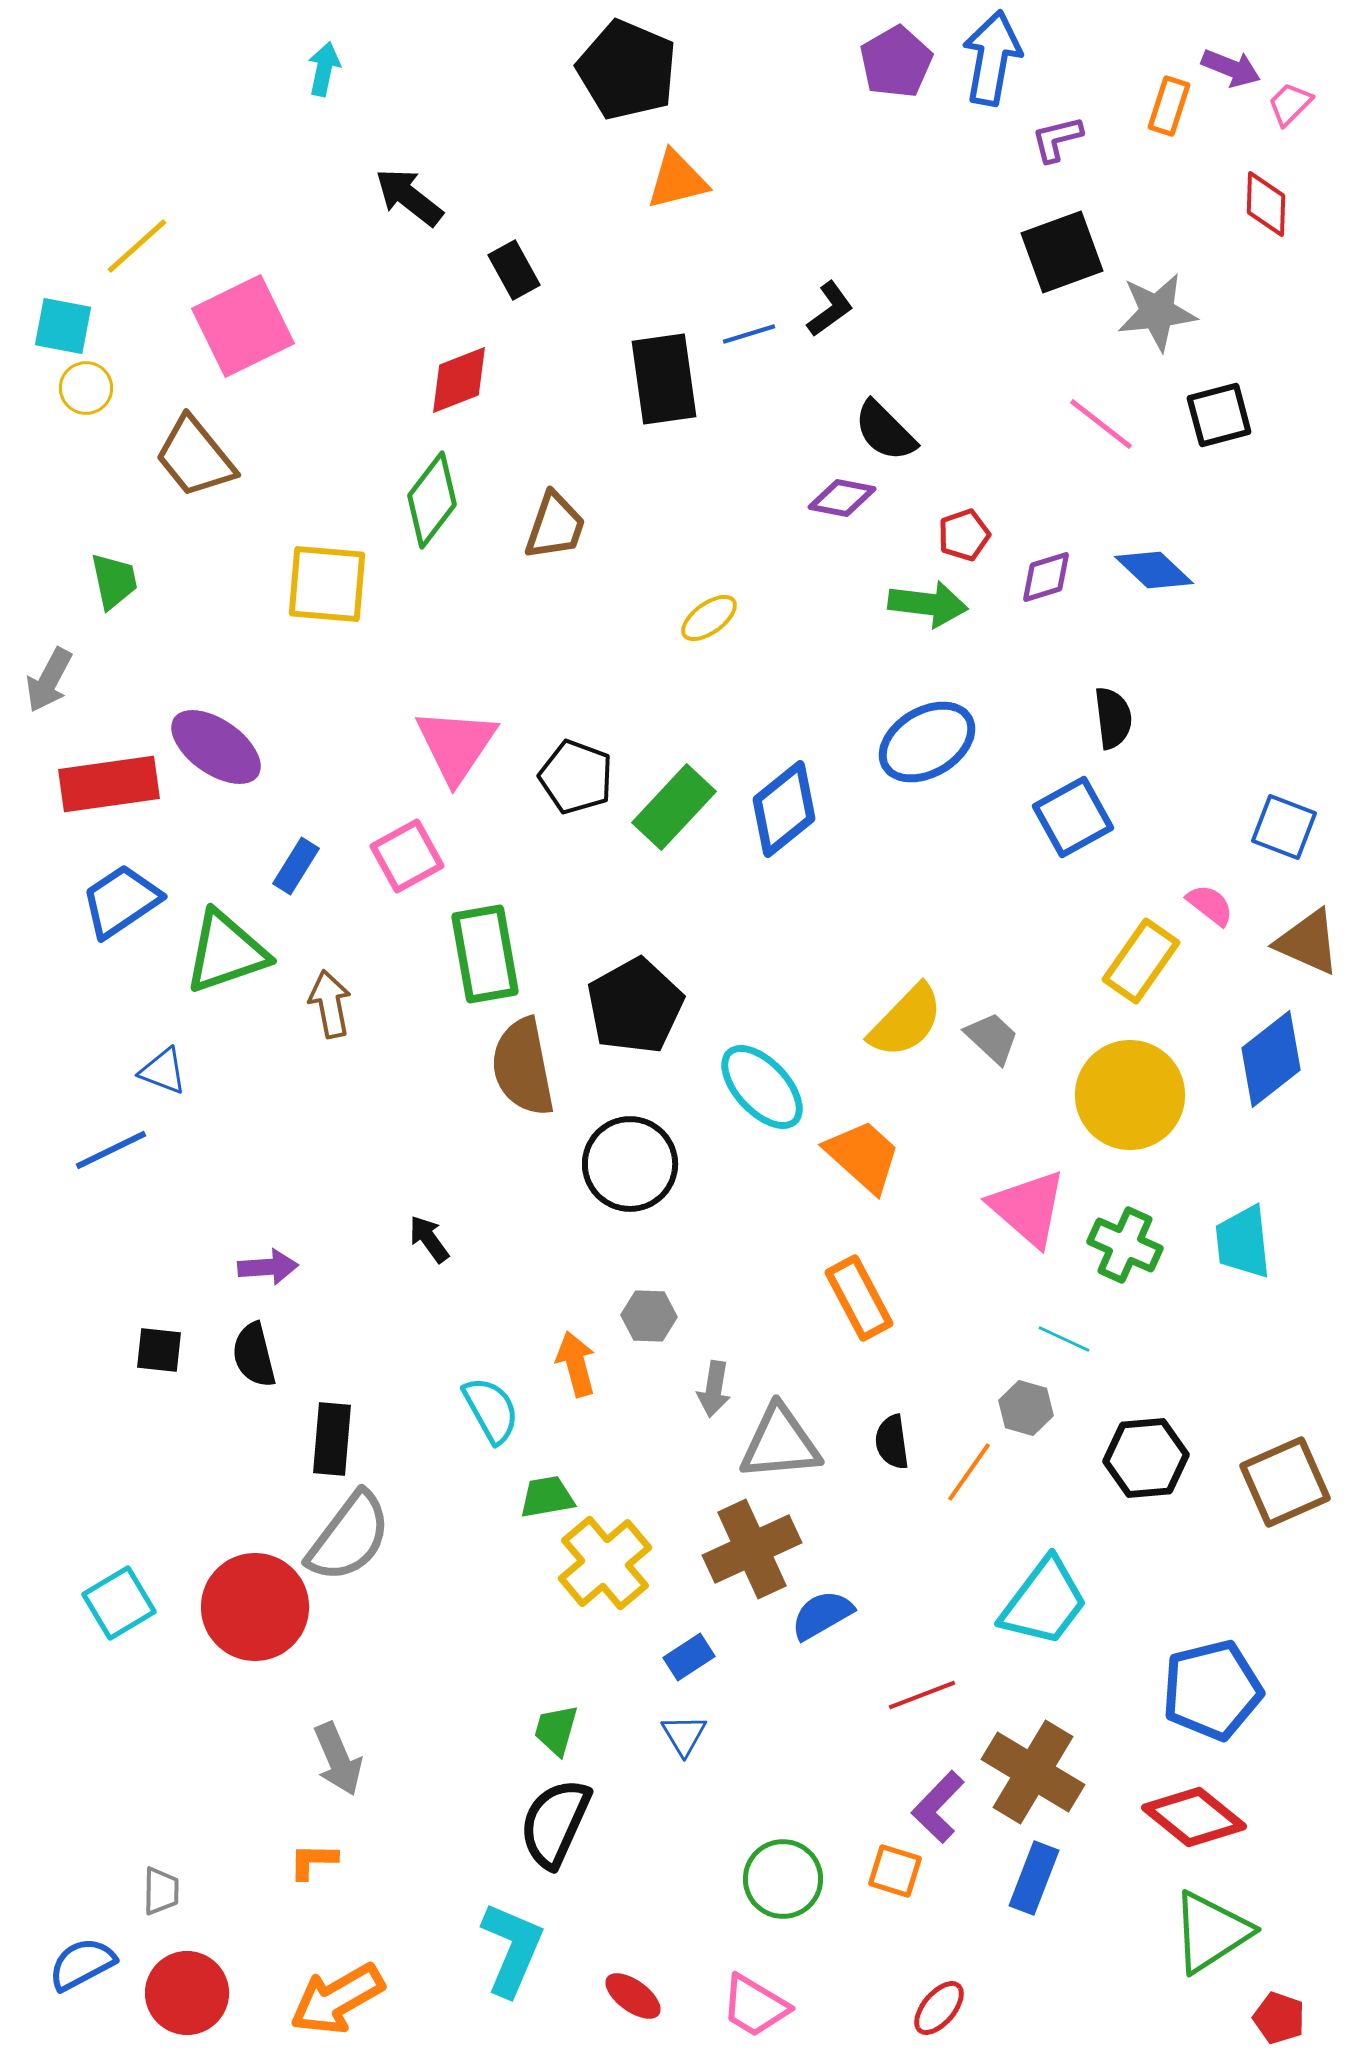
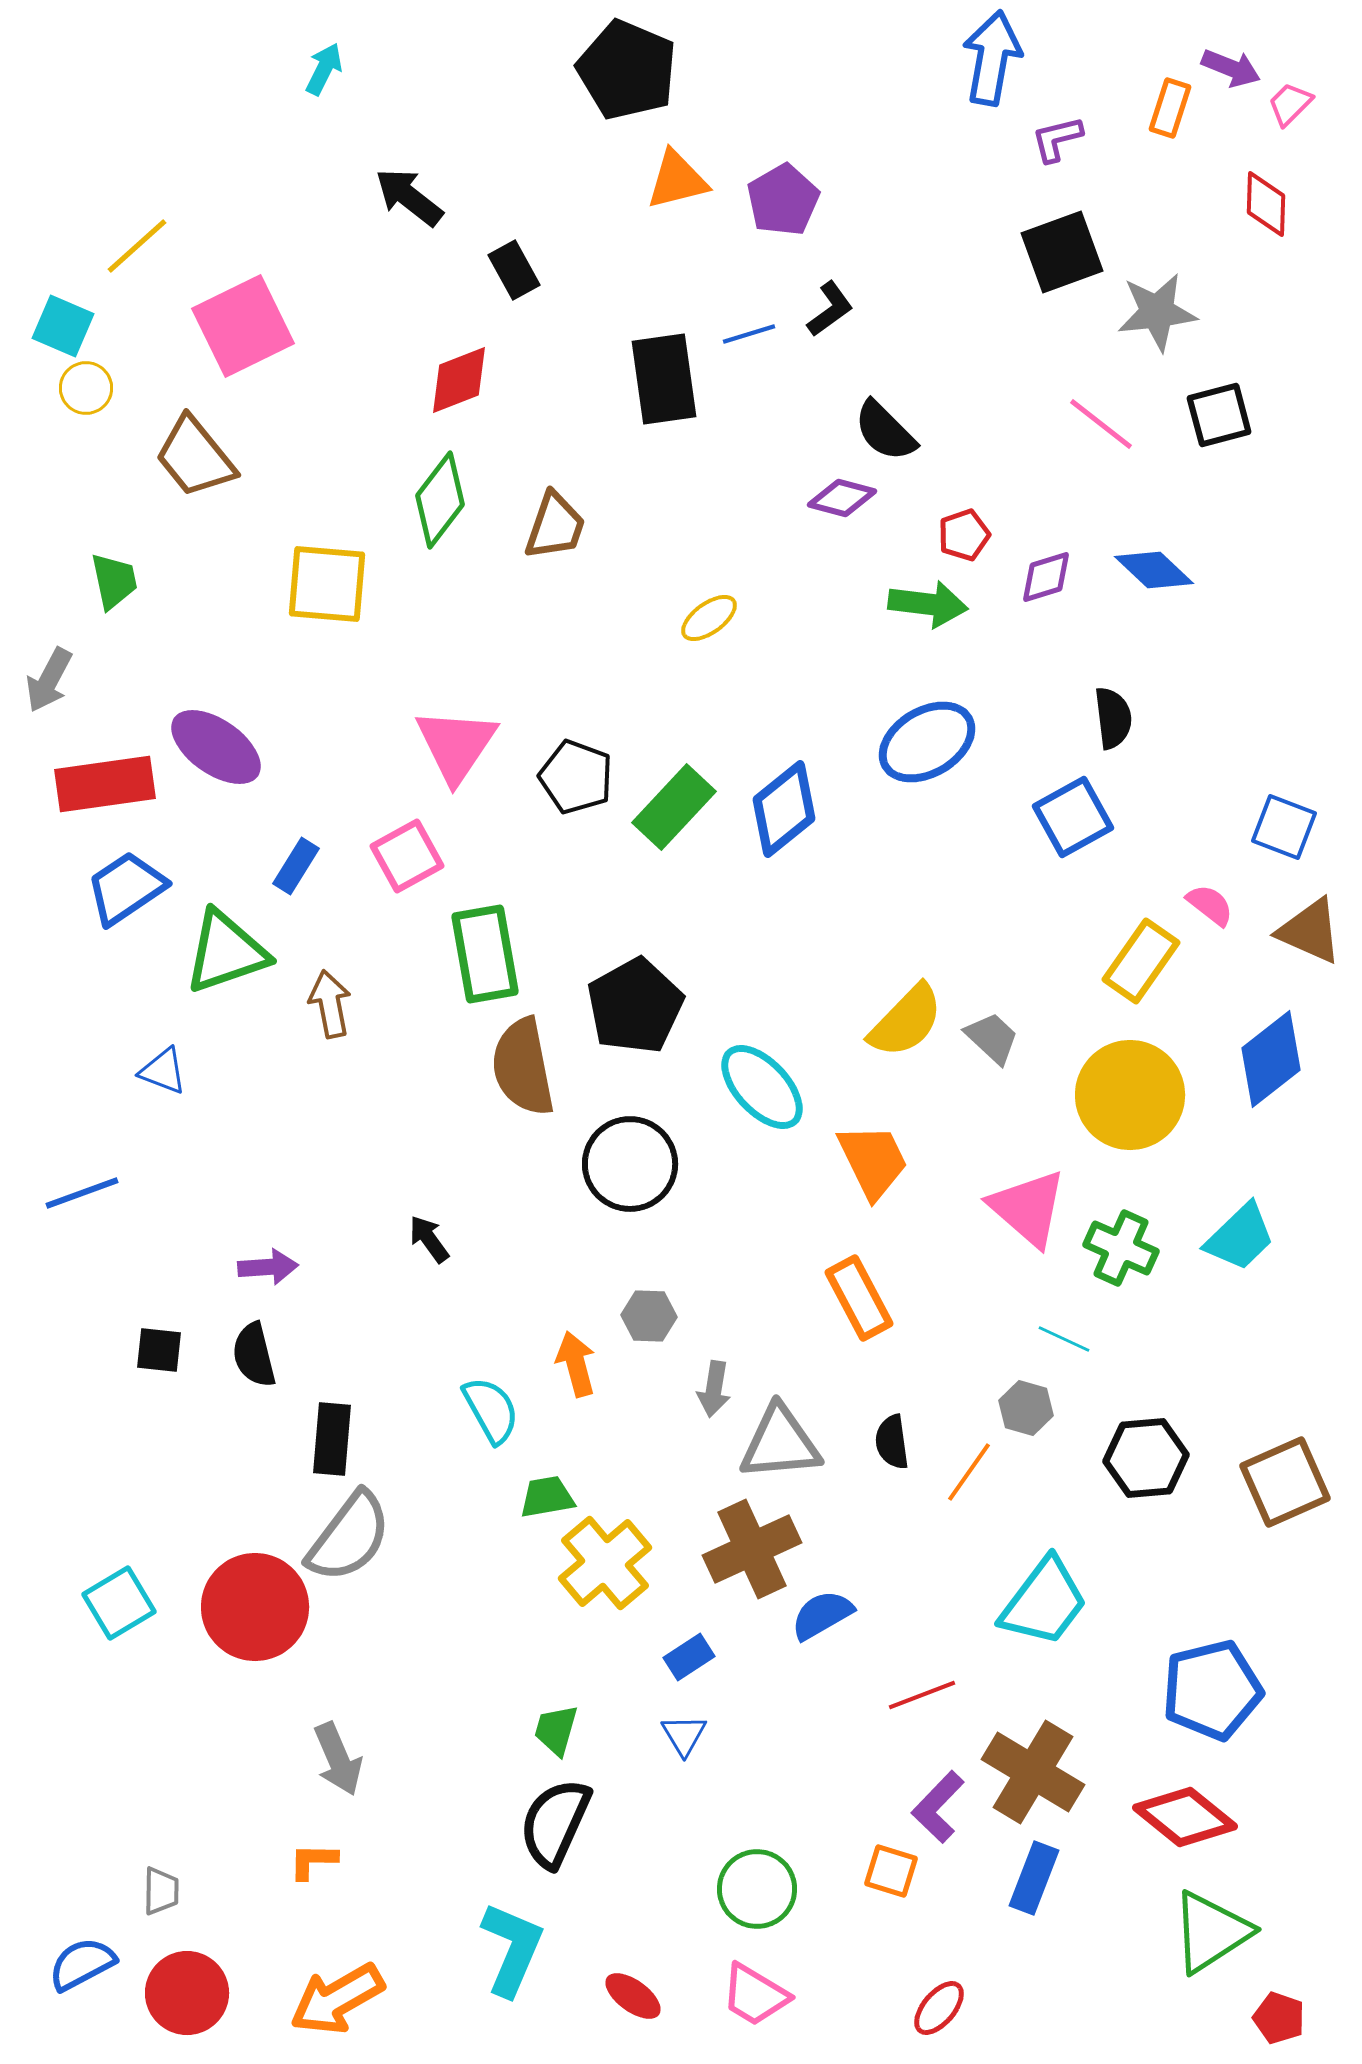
purple pentagon at (896, 62): moved 113 px left, 138 px down
cyan arrow at (324, 69): rotated 14 degrees clockwise
orange rectangle at (1169, 106): moved 1 px right, 2 px down
cyan square at (63, 326): rotated 12 degrees clockwise
purple diamond at (842, 498): rotated 4 degrees clockwise
green diamond at (432, 500): moved 8 px right
red rectangle at (109, 784): moved 4 px left
blue trapezoid at (121, 901): moved 5 px right, 13 px up
brown triangle at (1308, 942): moved 2 px right, 11 px up
blue line at (111, 1150): moved 29 px left, 43 px down; rotated 6 degrees clockwise
orange trapezoid at (863, 1156): moved 10 px right, 5 px down; rotated 22 degrees clockwise
cyan trapezoid at (1243, 1242): moved 3 px left, 5 px up; rotated 128 degrees counterclockwise
green cross at (1125, 1245): moved 4 px left, 3 px down
red diamond at (1194, 1817): moved 9 px left
orange square at (895, 1871): moved 4 px left
green circle at (783, 1879): moved 26 px left, 10 px down
pink trapezoid at (755, 2006): moved 11 px up
